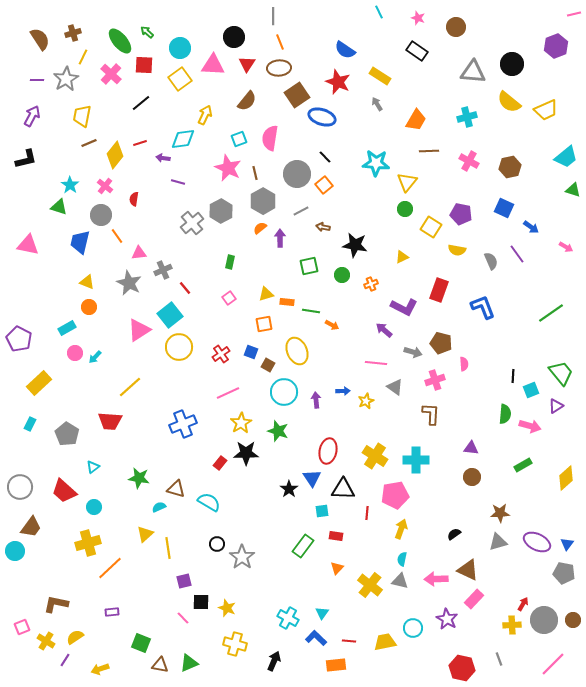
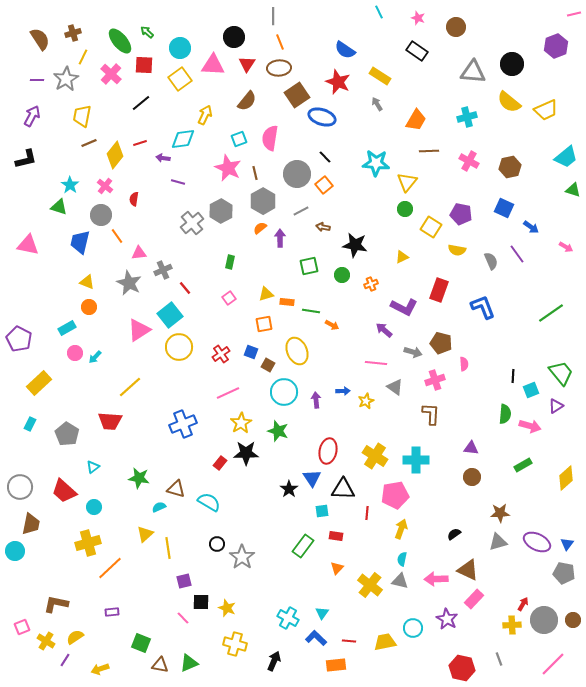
brown trapezoid at (31, 527): moved 3 px up; rotated 25 degrees counterclockwise
